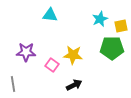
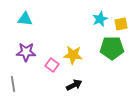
cyan triangle: moved 25 px left, 4 px down
yellow square: moved 2 px up
